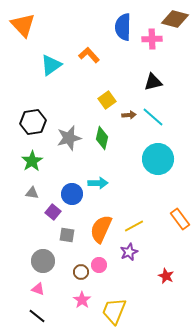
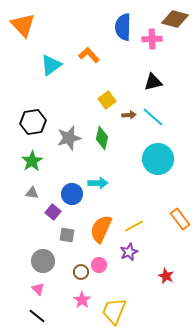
pink triangle: rotated 24 degrees clockwise
